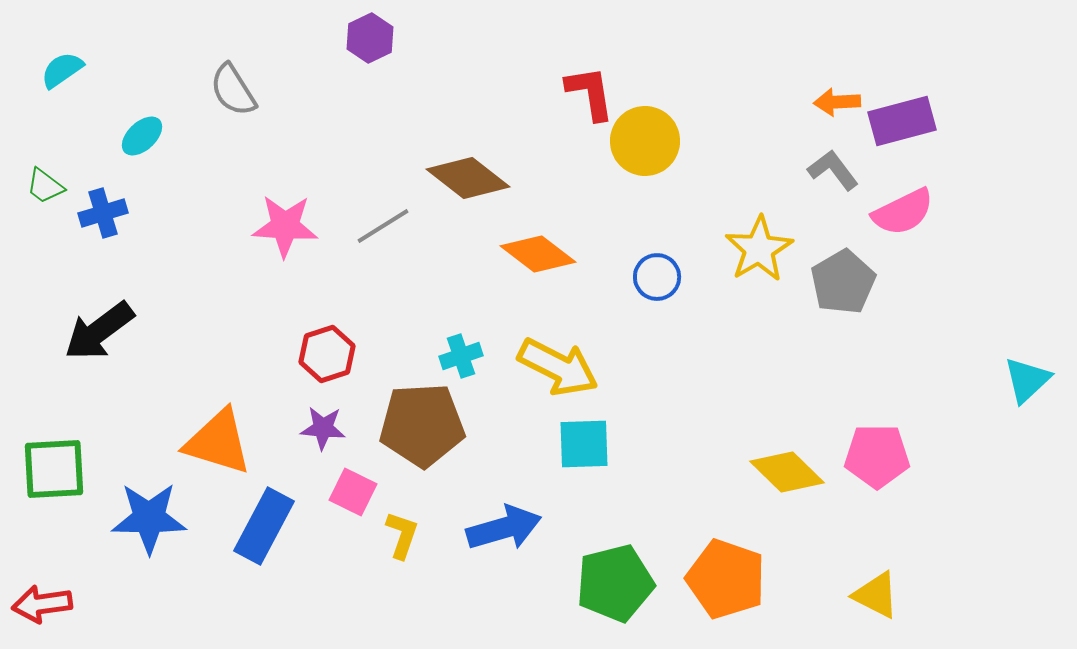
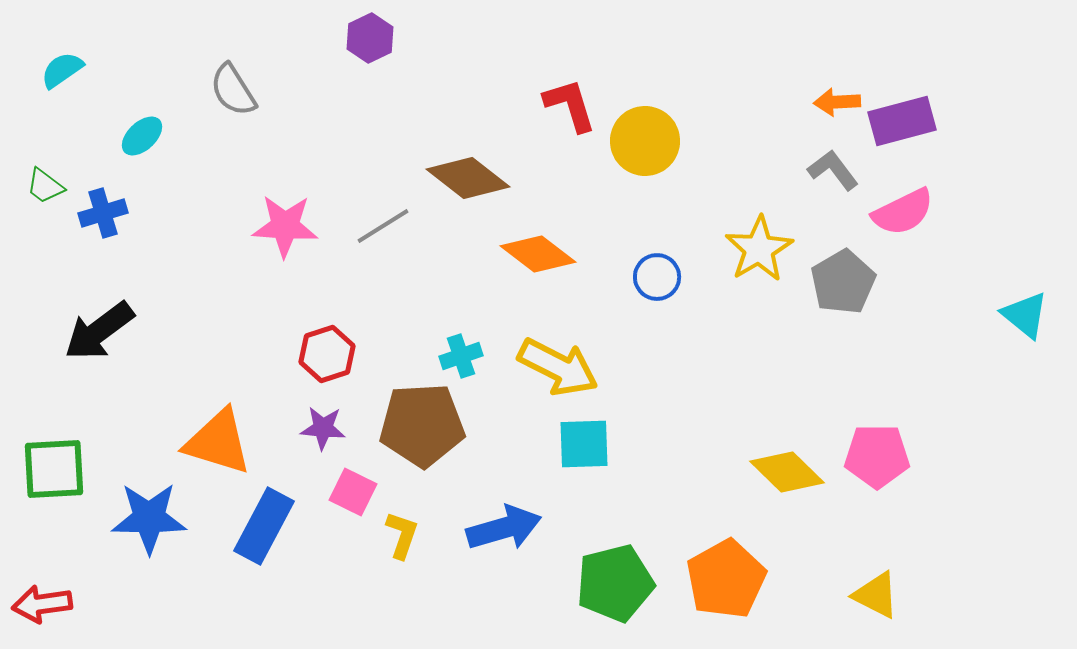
red L-shape: moved 20 px left, 12 px down; rotated 8 degrees counterclockwise
cyan triangle: moved 2 px left, 65 px up; rotated 38 degrees counterclockwise
orange pentagon: rotated 24 degrees clockwise
